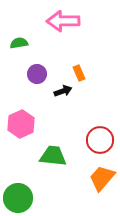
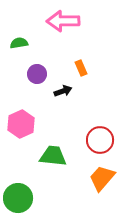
orange rectangle: moved 2 px right, 5 px up
